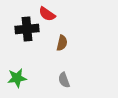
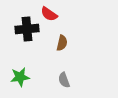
red semicircle: moved 2 px right
green star: moved 3 px right, 1 px up
